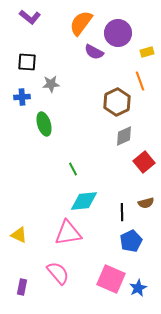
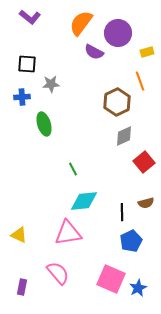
black square: moved 2 px down
